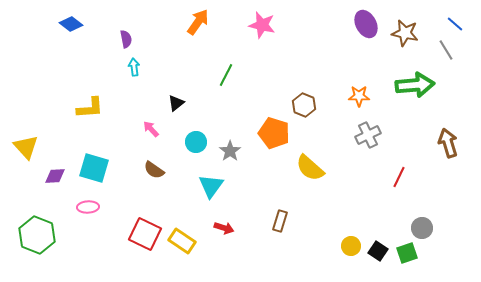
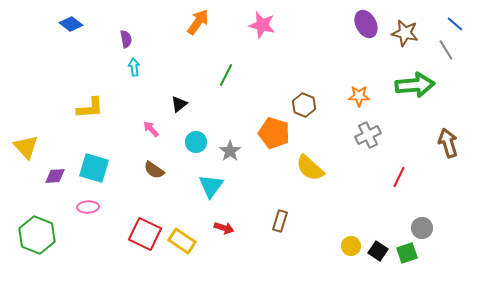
black triangle: moved 3 px right, 1 px down
